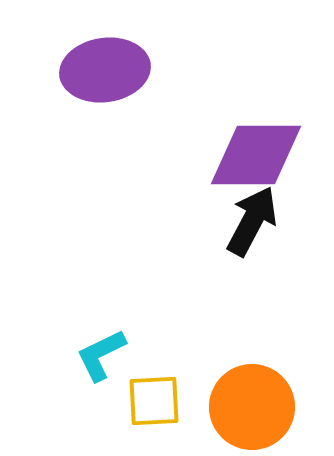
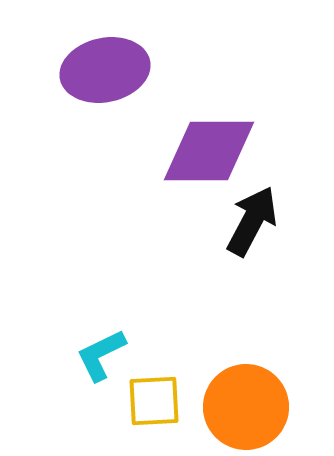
purple ellipse: rotated 4 degrees counterclockwise
purple diamond: moved 47 px left, 4 px up
orange circle: moved 6 px left
